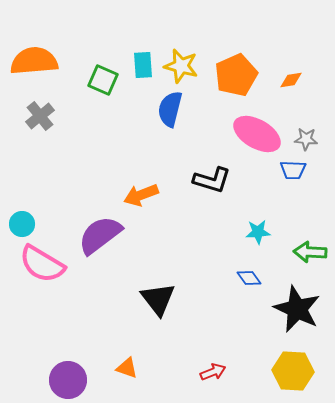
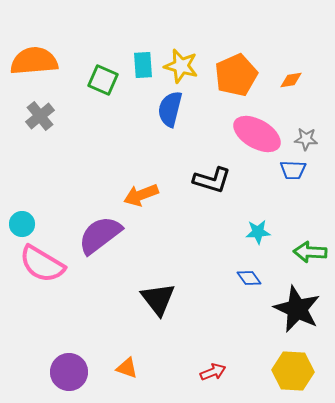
purple circle: moved 1 px right, 8 px up
